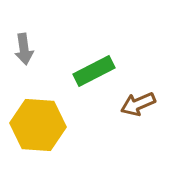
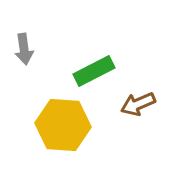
yellow hexagon: moved 25 px right
